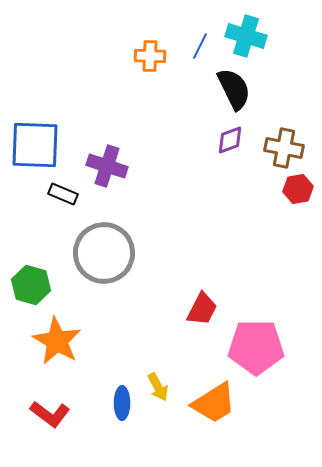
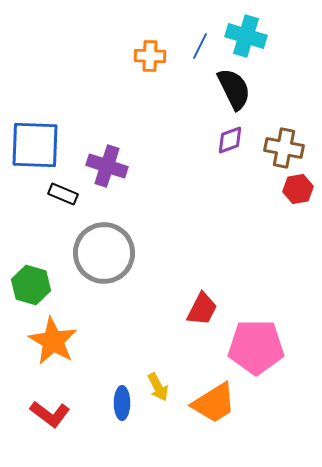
orange star: moved 4 px left
